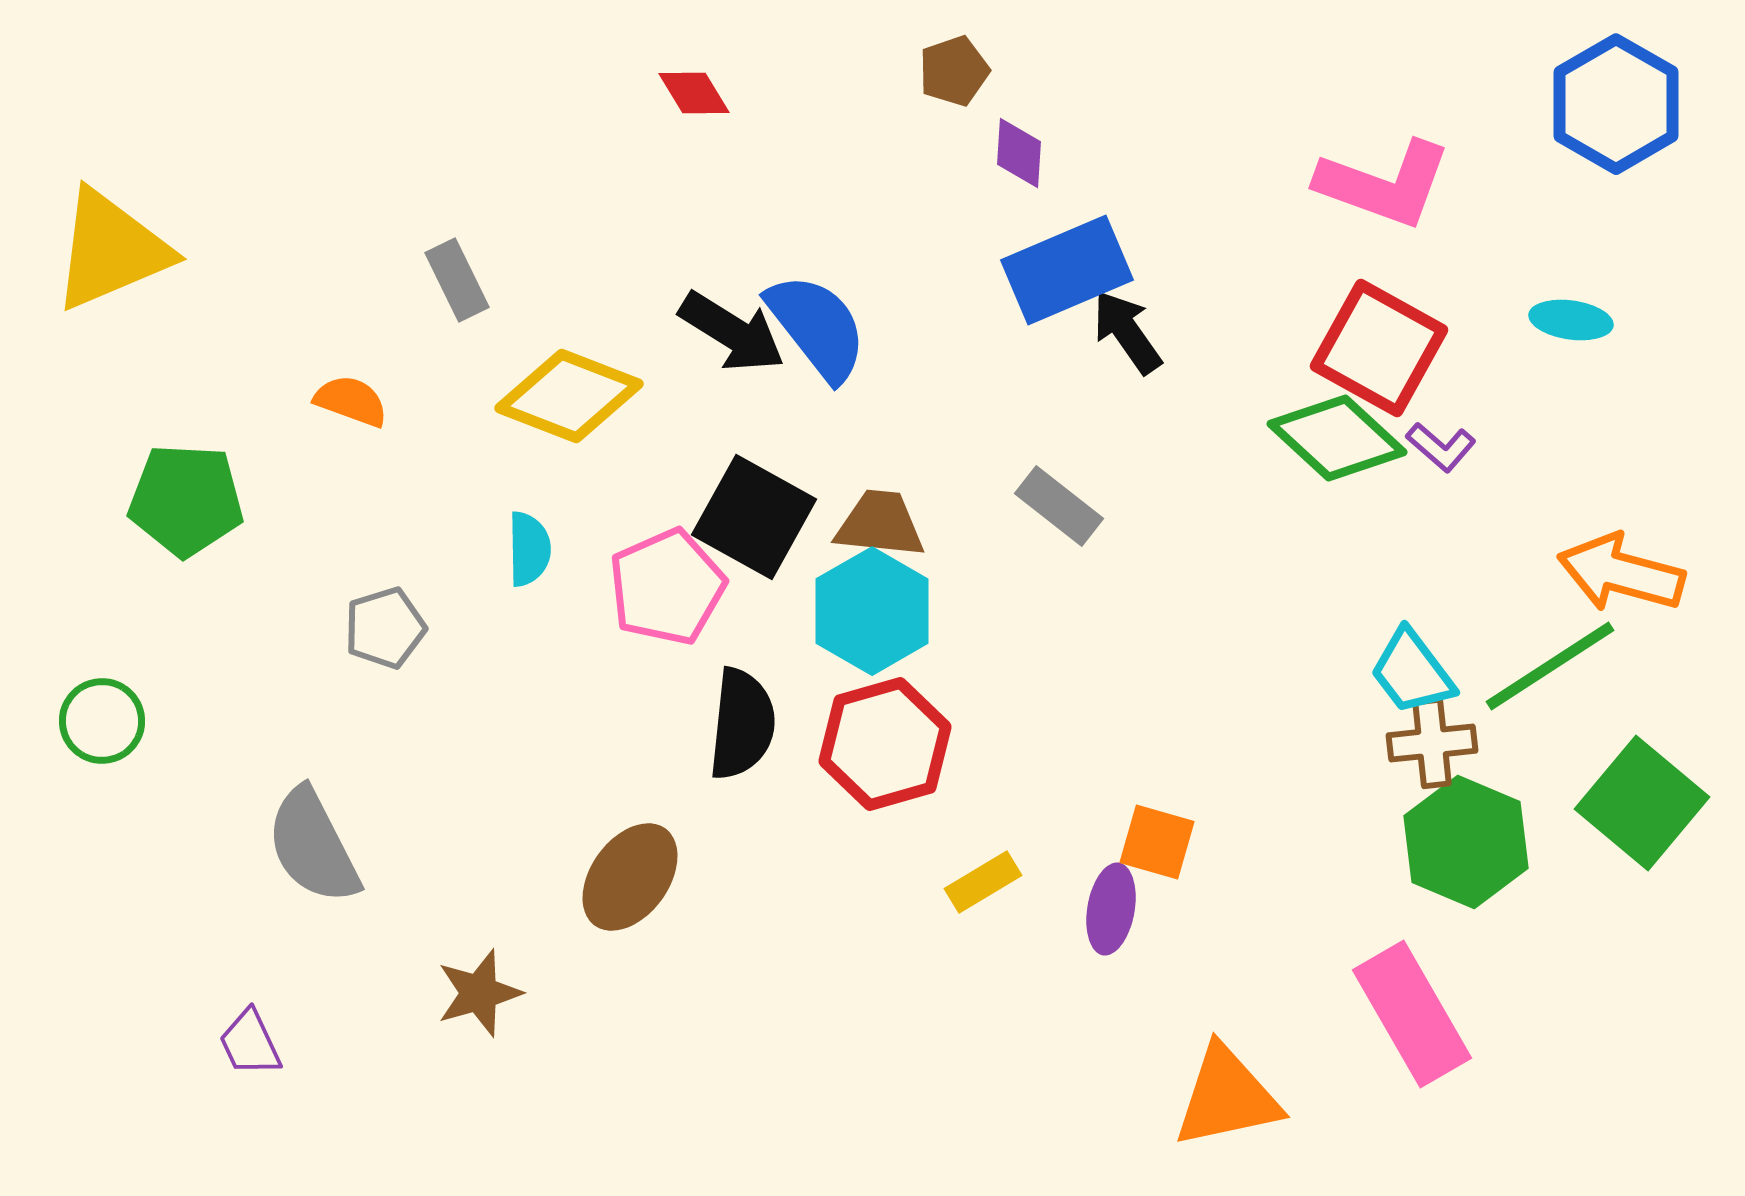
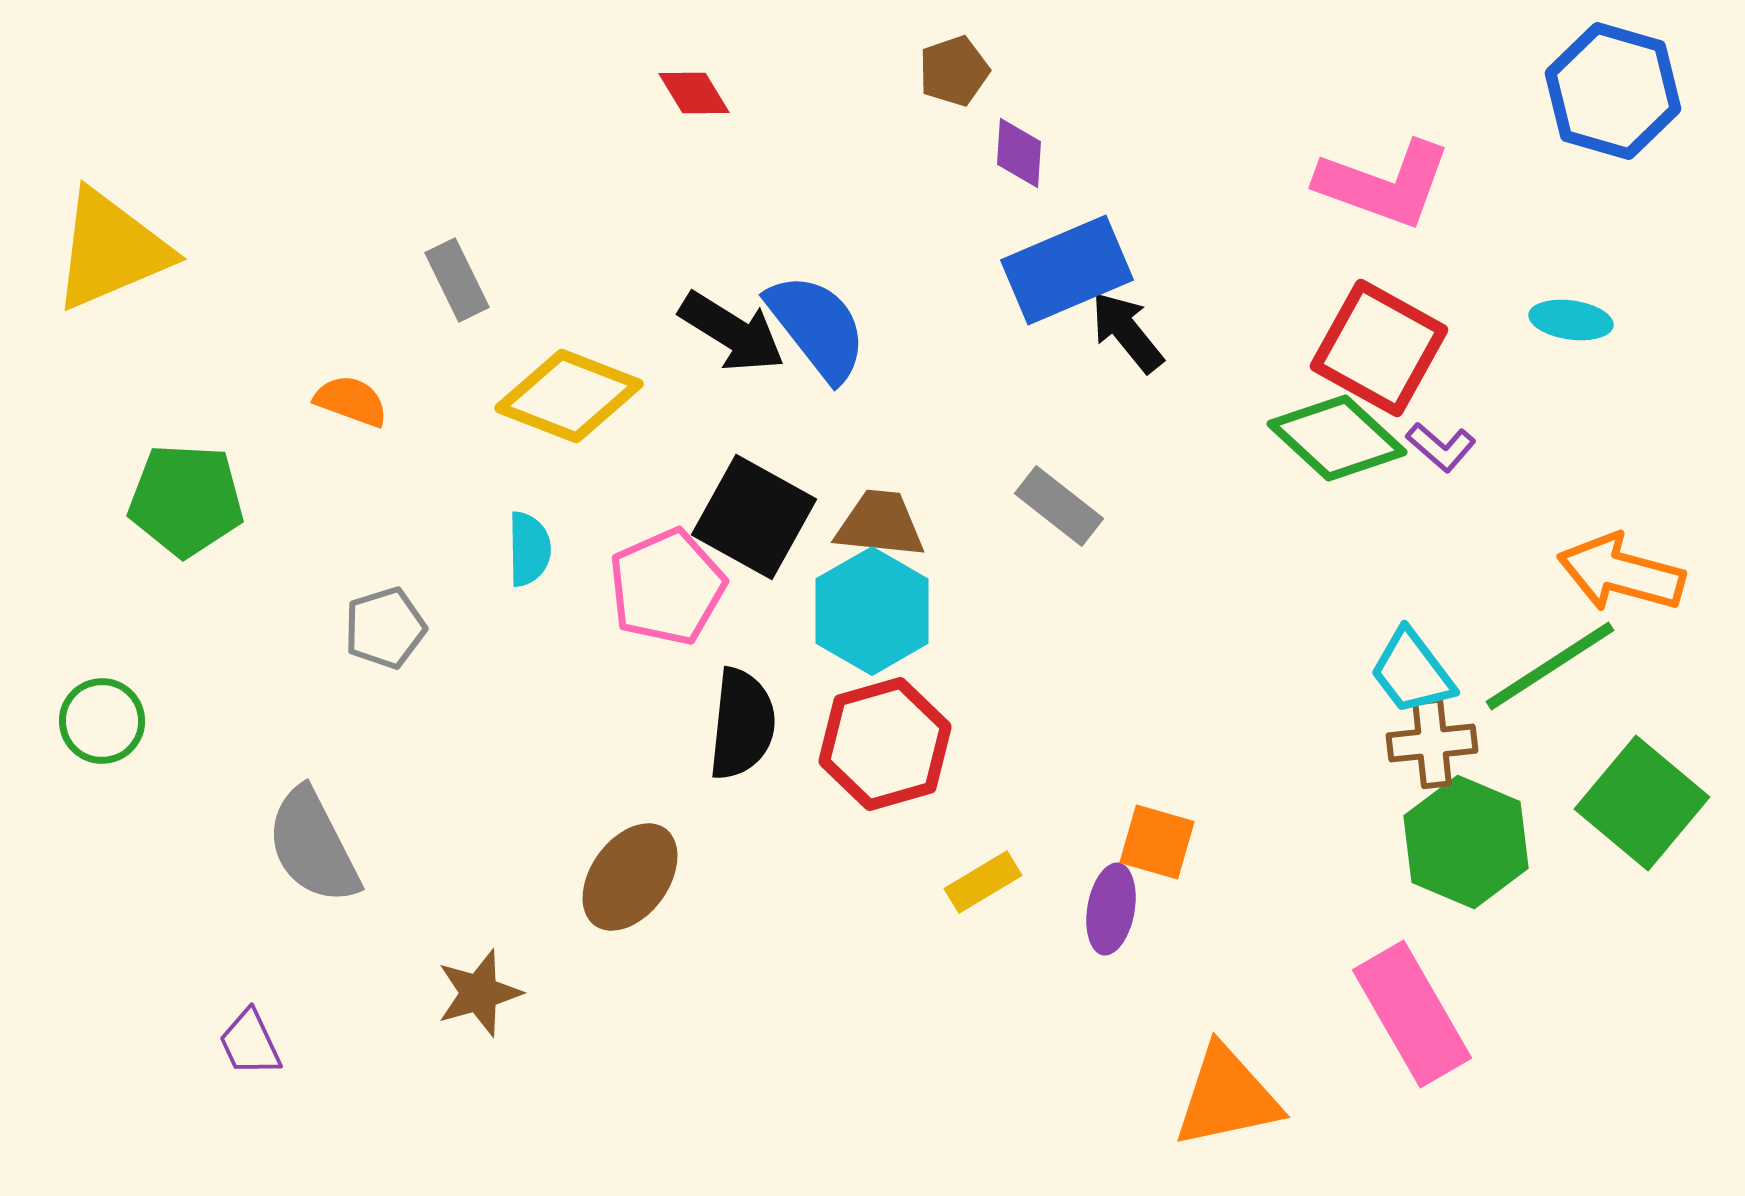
blue hexagon at (1616, 104): moved 3 px left, 13 px up; rotated 14 degrees counterclockwise
black arrow at (1127, 332): rotated 4 degrees counterclockwise
